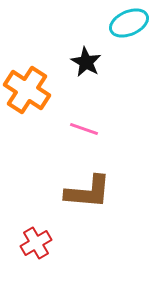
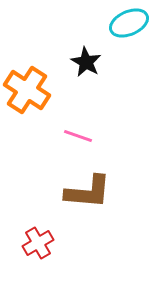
pink line: moved 6 px left, 7 px down
red cross: moved 2 px right
